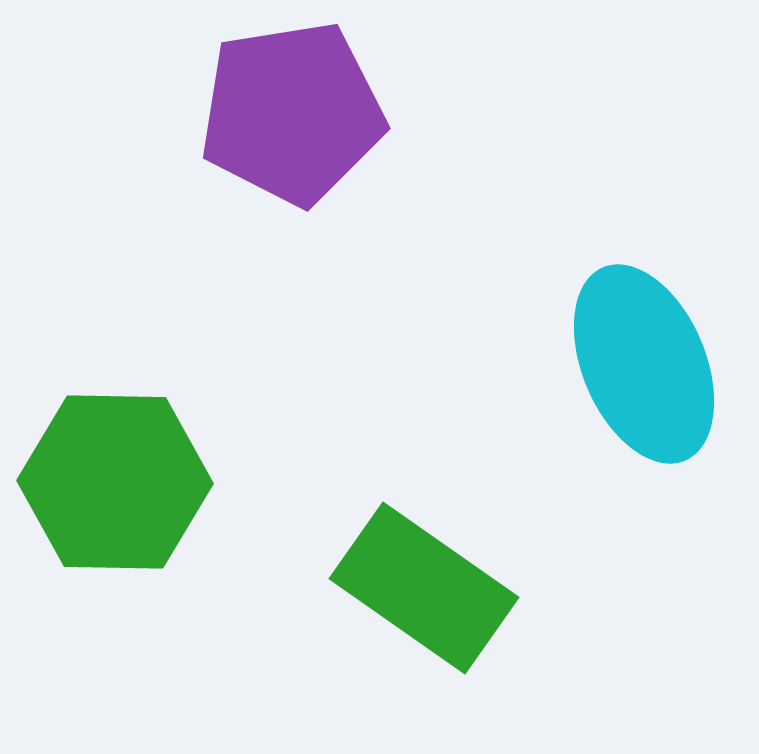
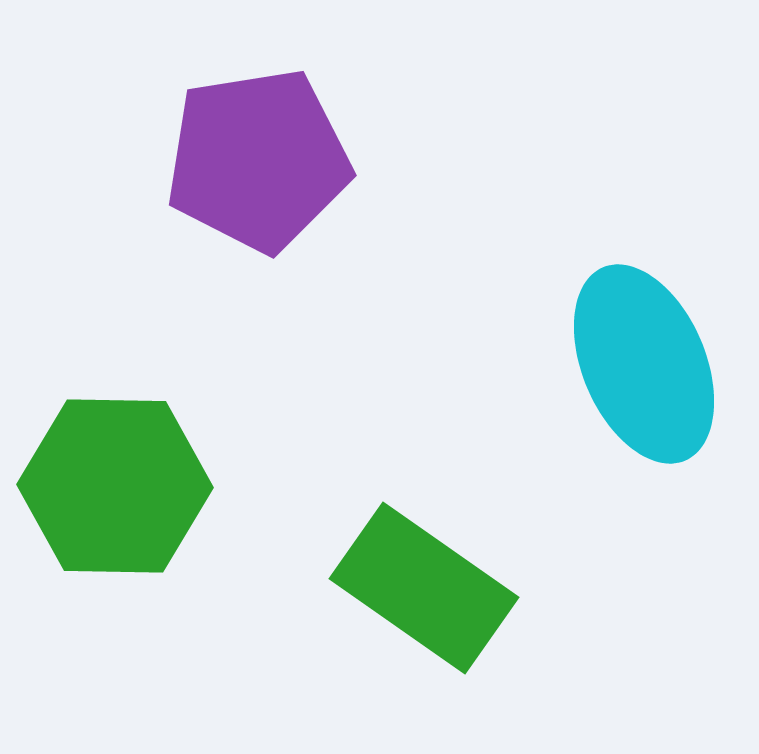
purple pentagon: moved 34 px left, 47 px down
green hexagon: moved 4 px down
